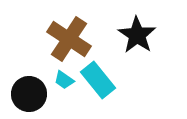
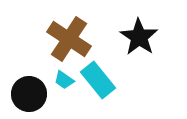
black star: moved 2 px right, 2 px down
